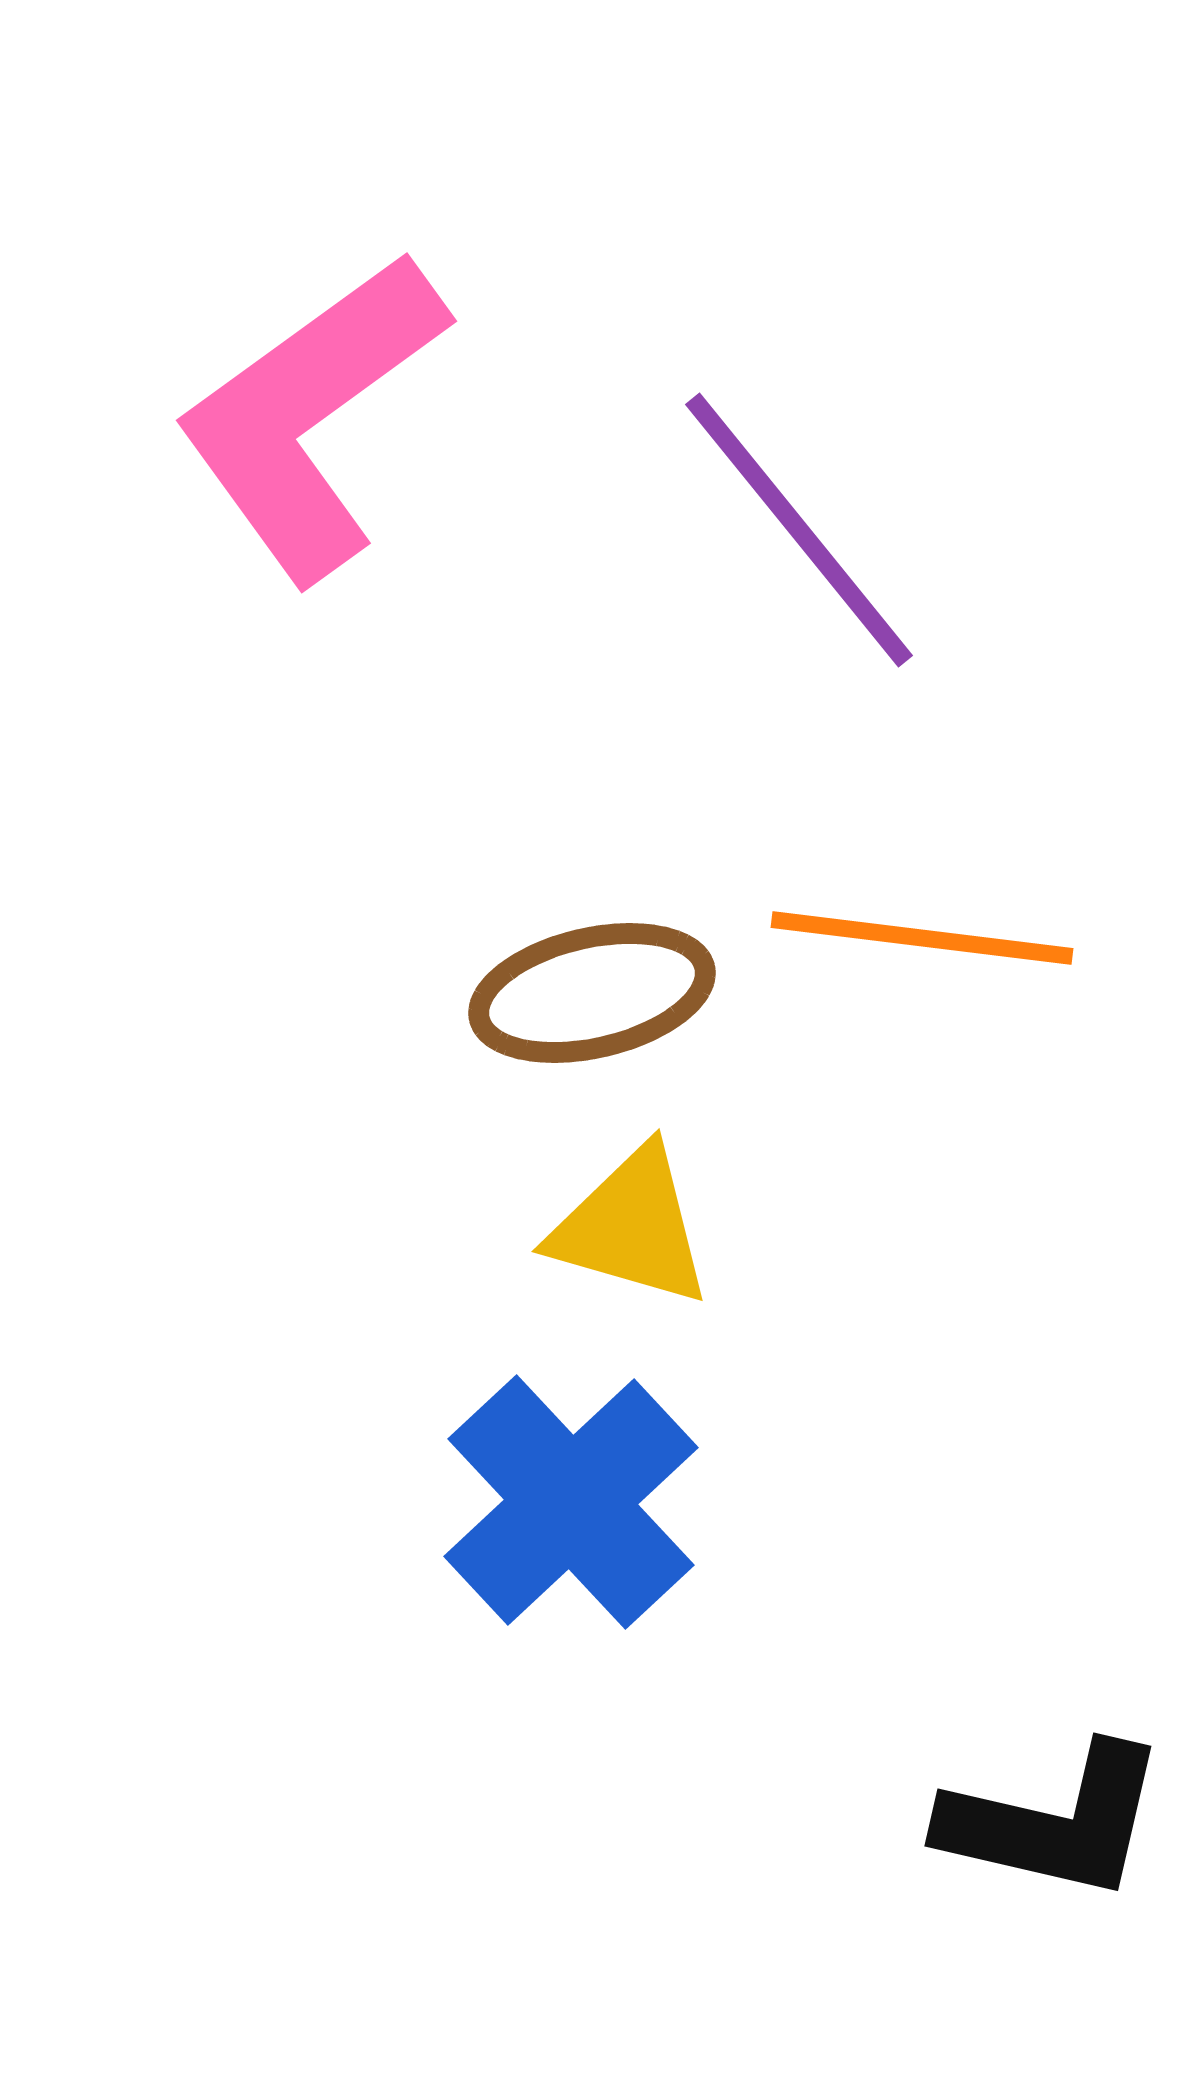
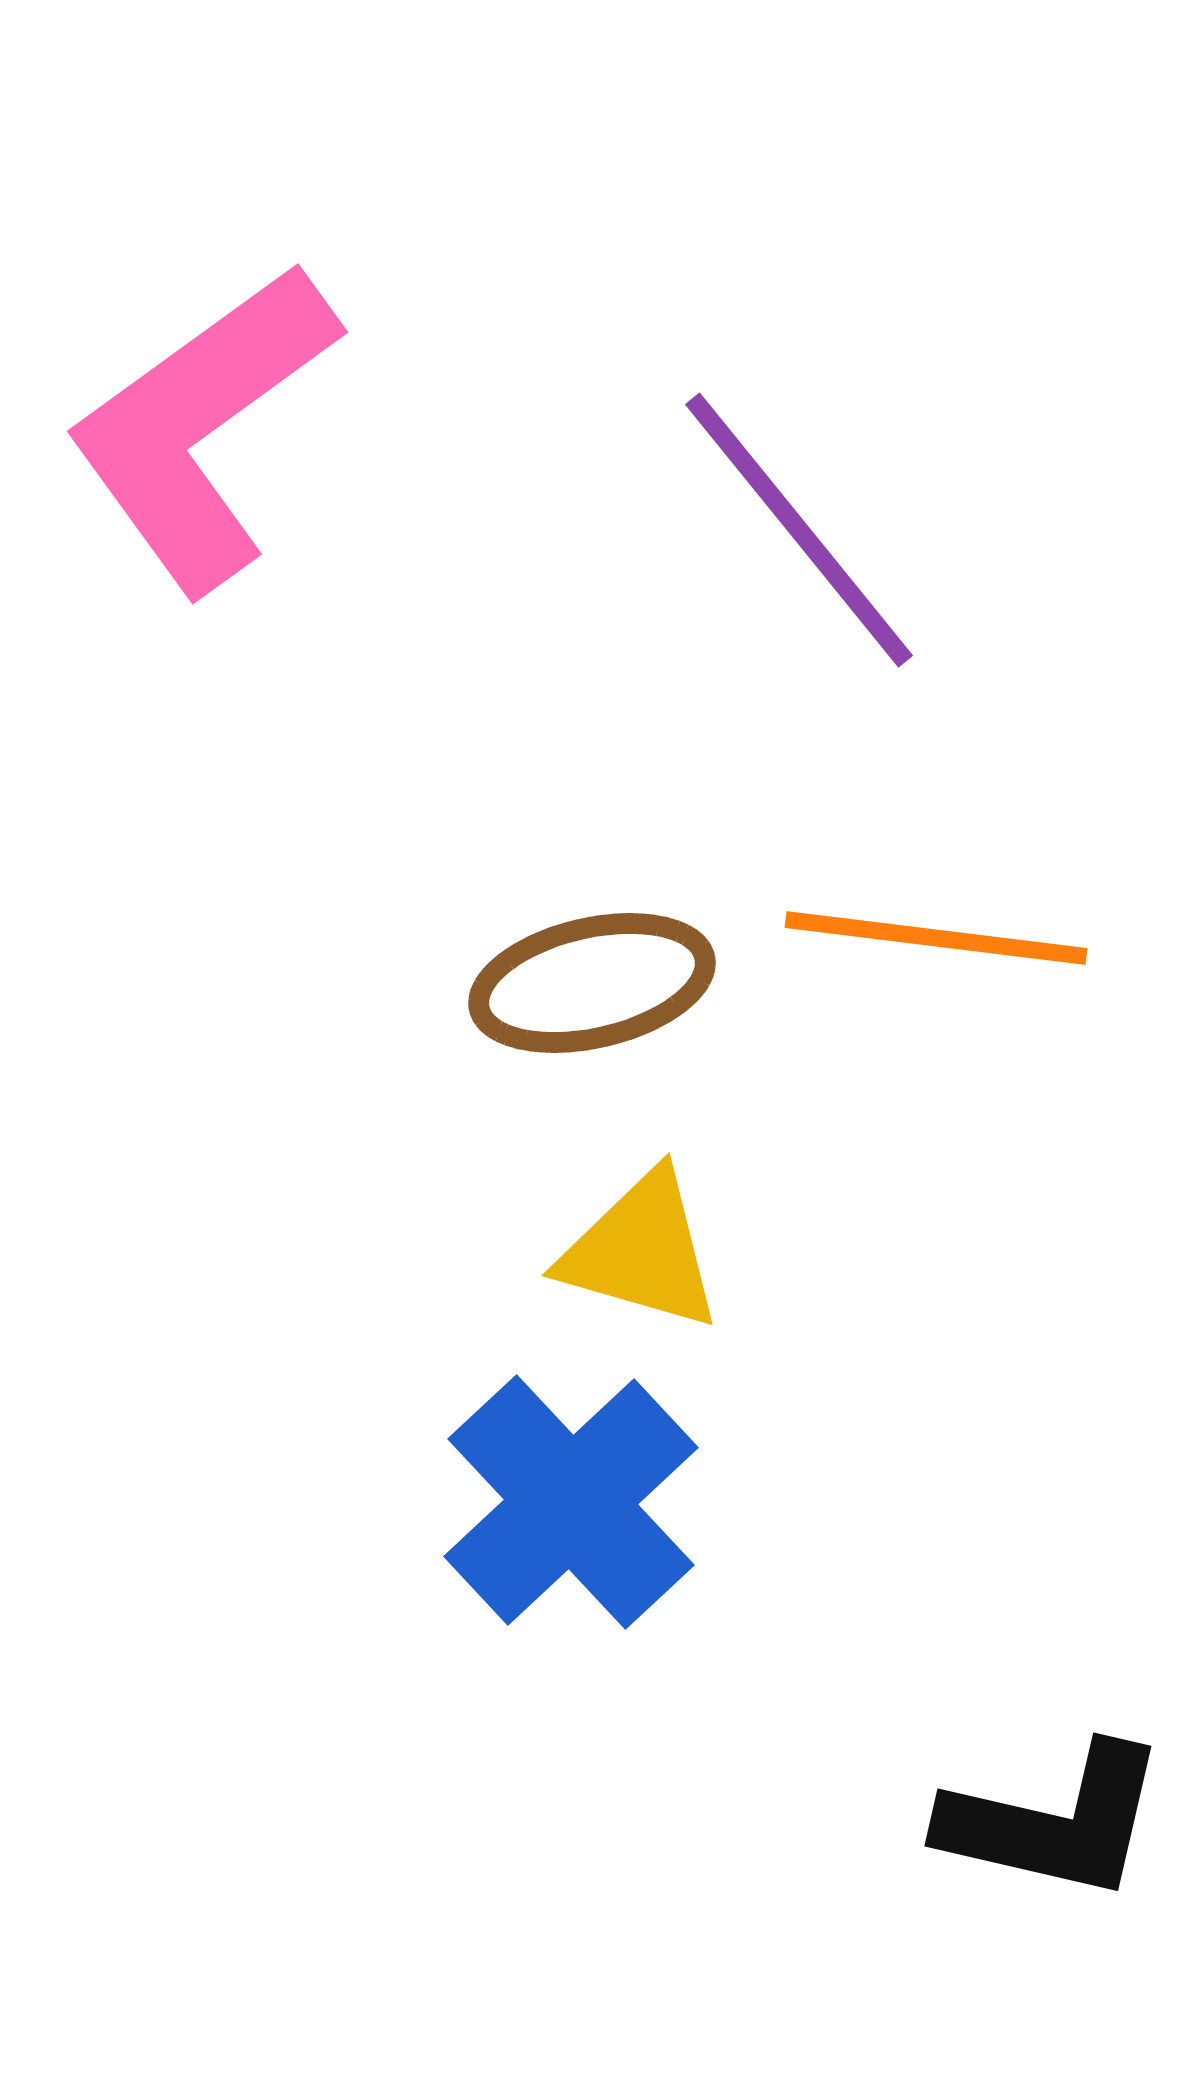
pink L-shape: moved 109 px left, 11 px down
orange line: moved 14 px right
brown ellipse: moved 10 px up
yellow triangle: moved 10 px right, 24 px down
